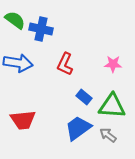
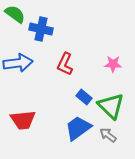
green semicircle: moved 6 px up
blue arrow: rotated 16 degrees counterclockwise
green triangle: moved 1 px left; rotated 40 degrees clockwise
